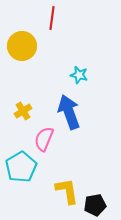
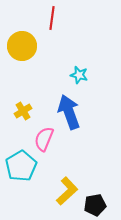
cyan pentagon: moved 1 px up
yellow L-shape: rotated 56 degrees clockwise
